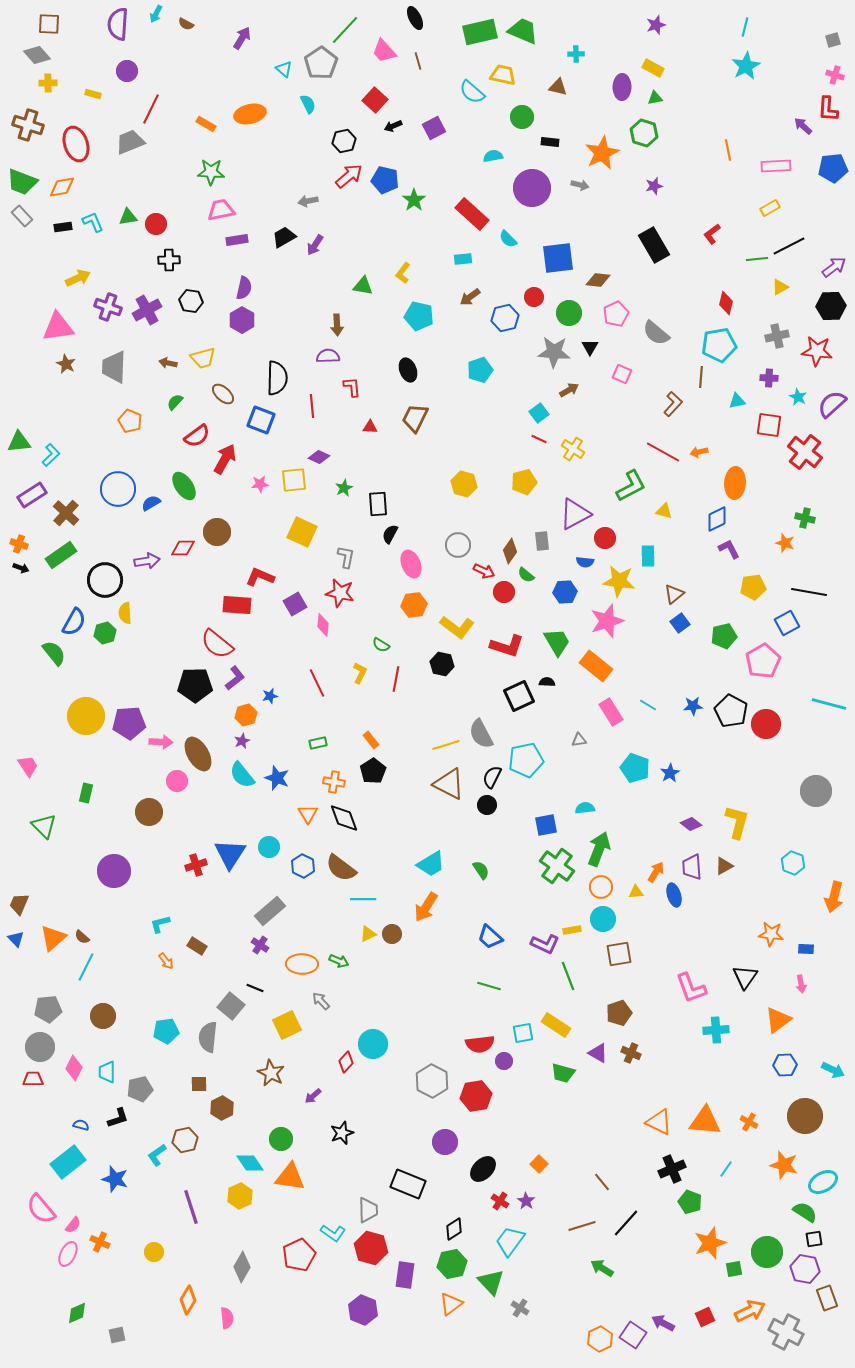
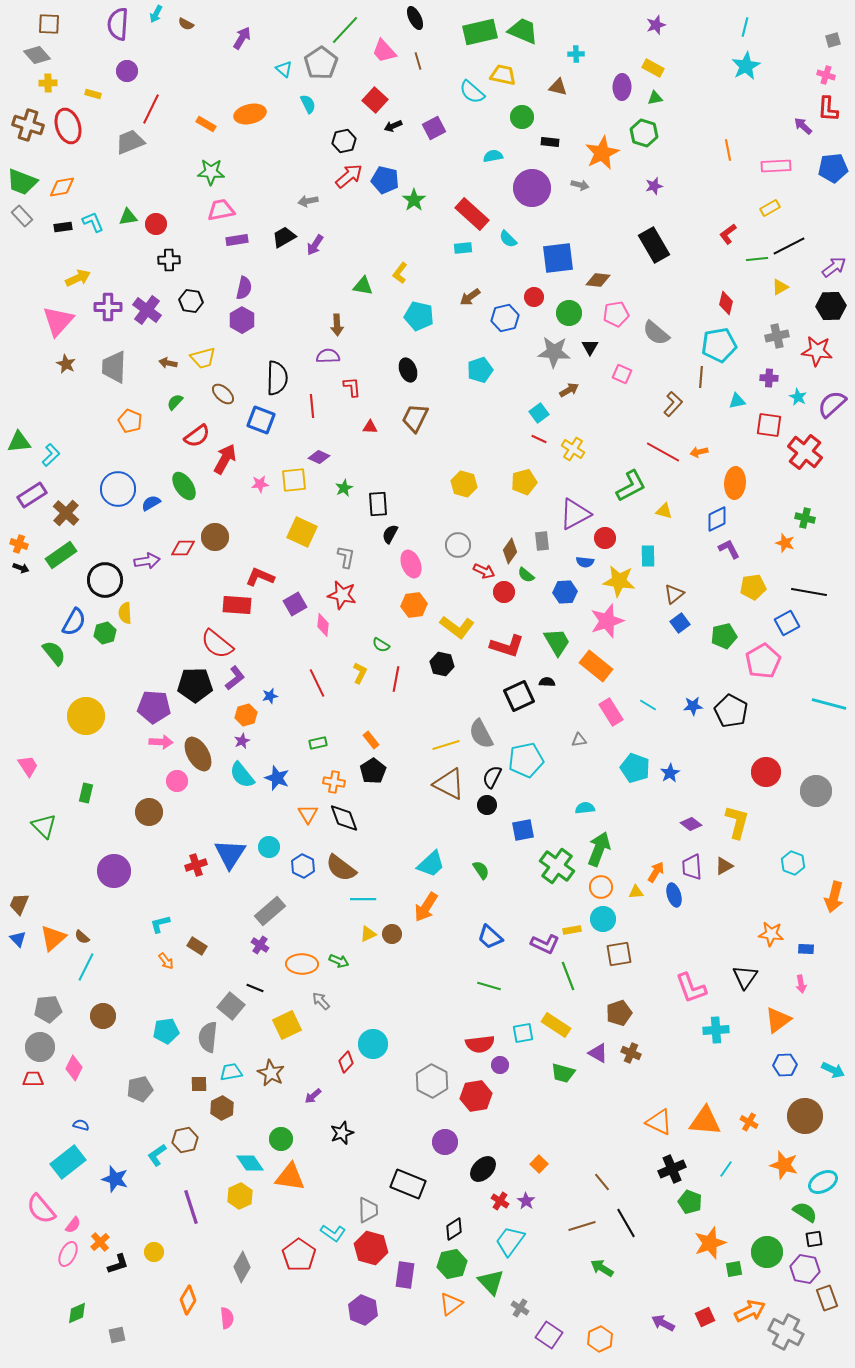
pink cross at (835, 75): moved 9 px left
red ellipse at (76, 144): moved 8 px left, 18 px up
red L-shape at (712, 234): moved 16 px right
cyan rectangle at (463, 259): moved 11 px up
yellow L-shape at (403, 273): moved 3 px left
purple cross at (108, 307): rotated 20 degrees counterclockwise
purple cross at (147, 310): rotated 24 degrees counterclockwise
pink pentagon at (616, 314): rotated 15 degrees clockwise
pink triangle at (58, 327): moved 6 px up; rotated 40 degrees counterclockwise
brown circle at (217, 532): moved 2 px left, 5 px down
red star at (340, 593): moved 2 px right, 2 px down
purple pentagon at (129, 723): moved 25 px right, 16 px up; rotated 8 degrees clockwise
red circle at (766, 724): moved 48 px down
blue square at (546, 825): moved 23 px left, 5 px down
cyan trapezoid at (431, 864): rotated 12 degrees counterclockwise
blue triangle at (16, 939): moved 2 px right
purple circle at (504, 1061): moved 4 px left, 4 px down
cyan trapezoid at (107, 1072): moved 124 px right; rotated 80 degrees clockwise
black L-shape at (118, 1118): moved 146 px down
black line at (626, 1223): rotated 72 degrees counterclockwise
orange cross at (100, 1242): rotated 24 degrees clockwise
red pentagon at (299, 1255): rotated 12 degrees counterclockwise
purple square at (633, 1335): moved 84 px left
